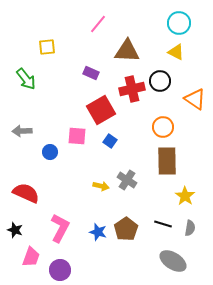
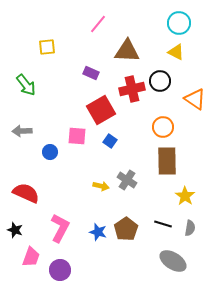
green arrow: moved 6 px down
